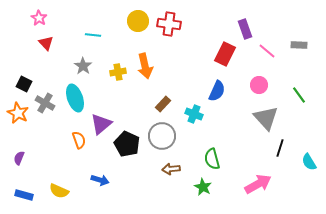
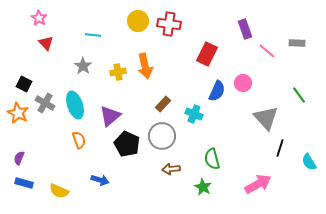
gray rectangle: moved 2 px left, 2 px up
red rectangle: moved 18 px left
pink circle: moved 16 px left, 2 px up
cyan ellipse: moved 7 px down
purple triangle: moved 9 px right, 8 px up
blue rectangle: moved 12 px up
